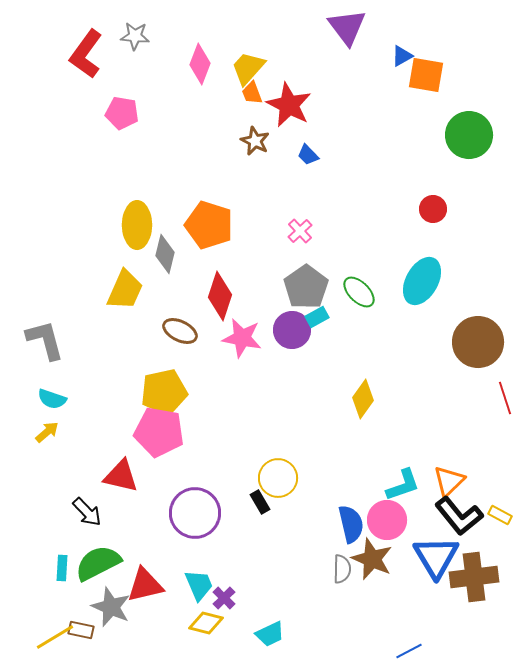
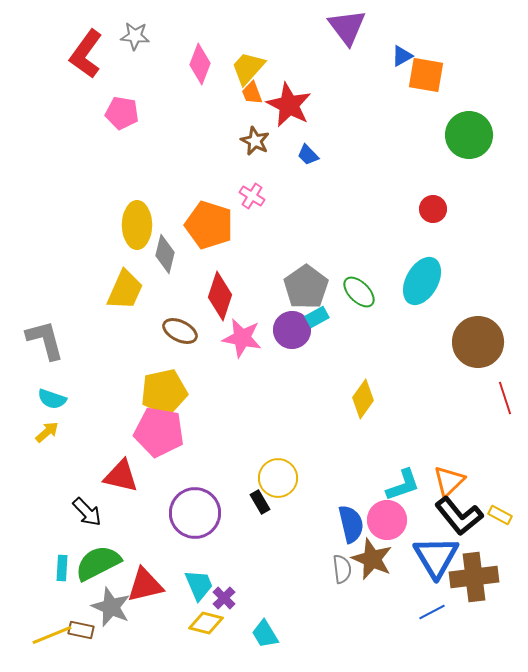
pink cross at (300, 231): moved 48 px left, 35 px up; rotated 15 degrees counterclockwise
gray semicircle at (342, 569): rotated 8 degrees counterclockwise
cyan trapezoid at (270, 634): moved 5 px left; rotated 84 degrees clockwise
yellow line at (55, 637): moved 3 px left, 2 px up; rotated 9 degrees clockwise
blue line at (409, 651): moved 23 px right, 39 px up
